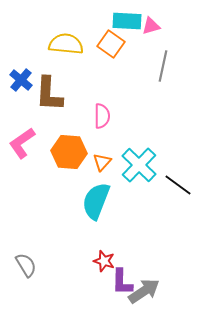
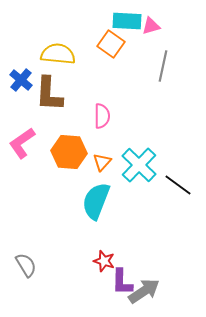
yellow semicircle: moved 8 px left, 10 px down
